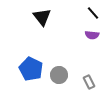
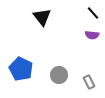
blue pentagon: moved 10 px left
